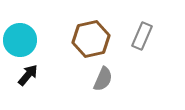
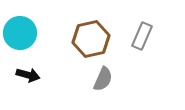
cyan circle: moved 7 px up
black arrow: rotated 65 degrees clockwise
